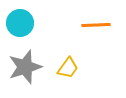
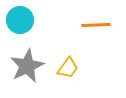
cyan circle: moved 3 px up
gray star: moved 2 px right, 1 px up; rotated 8 degrees counterclockwise
